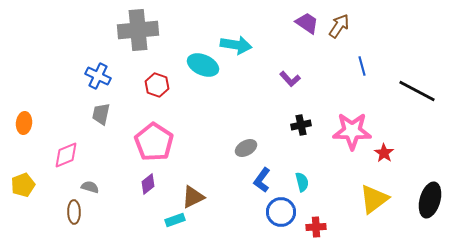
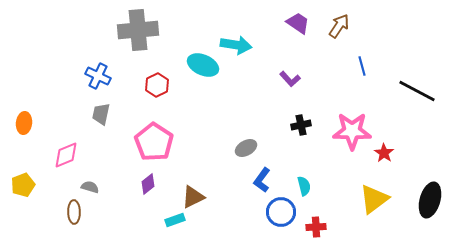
purple trapezoid: moved 9 px left
red hexagon: rotated 15 degrees clockwise
cyan semicircle: moved 2 px right, 4 px down
